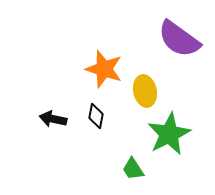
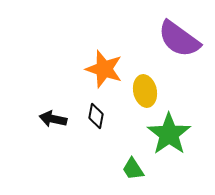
green star: rotated 9 degrees counterclockwise
